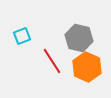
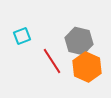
gray hexagon: moved 3 px down
